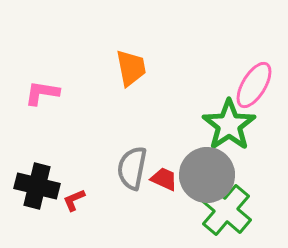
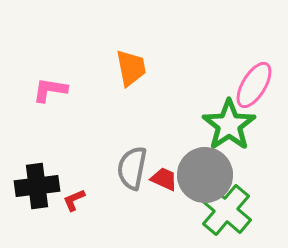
pink L-shape: moved 8 px right, 3 px up
gray circle: moved 2 px left
black cross: rotated 21 degrees counterclockwise
